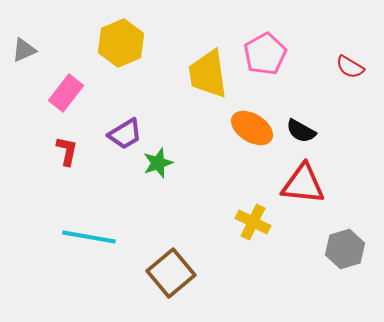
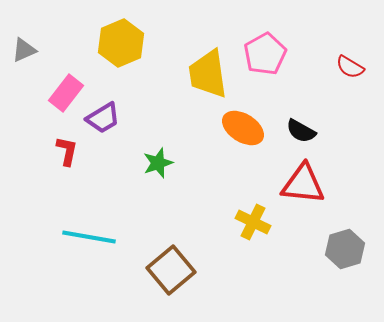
orange ellipse: moved 9 px left
purple trapezoid: moved 22 px left, 16 px up
brown square: moved 3 px up
